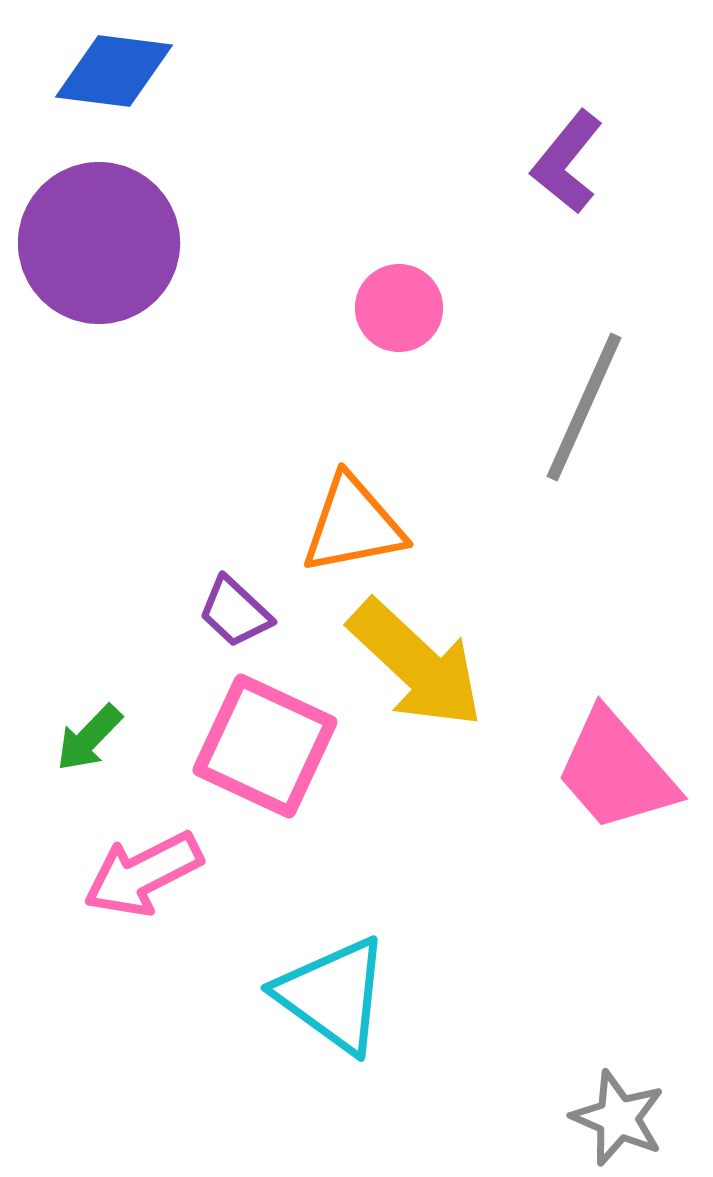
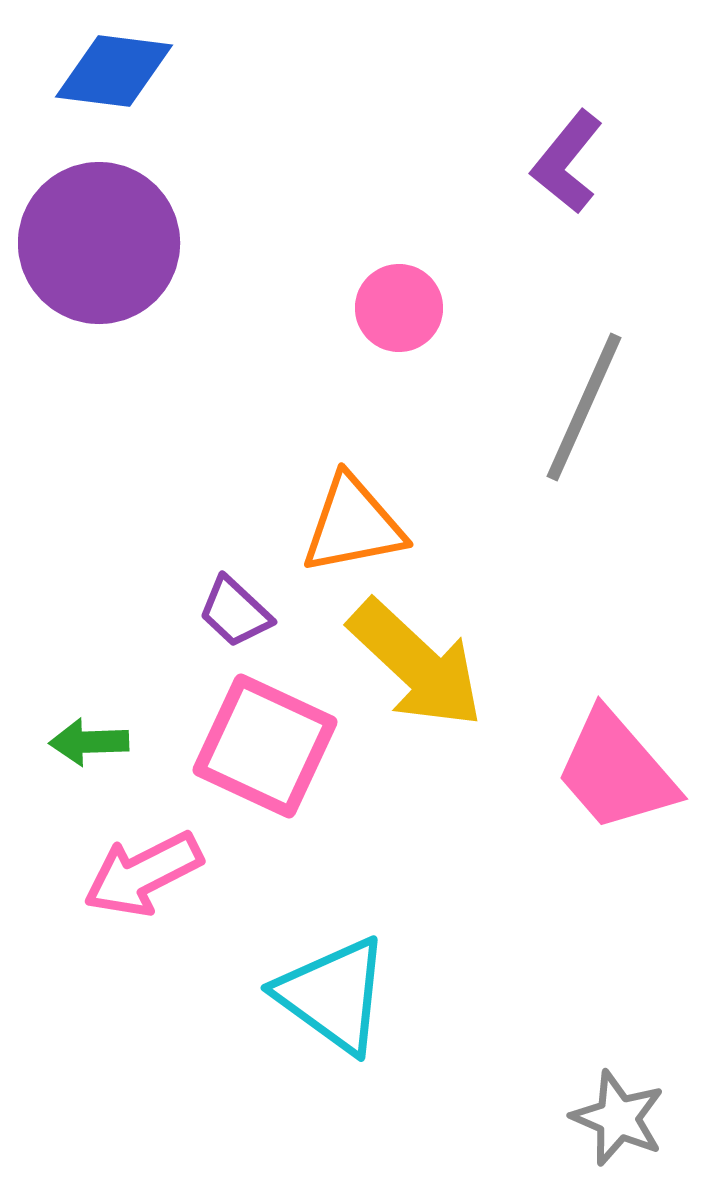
green arrow: moved 4 px down; rotated 44 degrees clockwise
